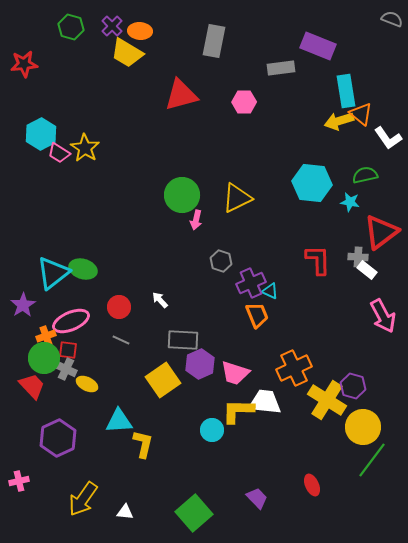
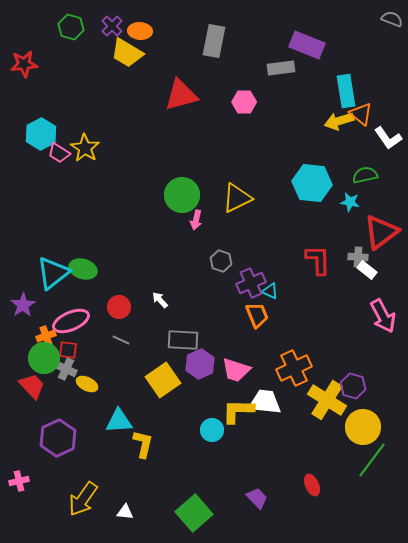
purple rectangle at (318, 46): moved 11 px left, 1 px up
pink trapezoid at (235, 373): moved 1 px right, 3 px up
